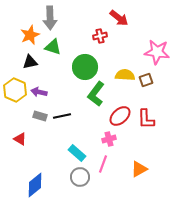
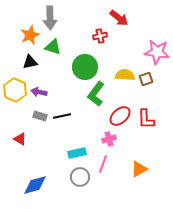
brown square: moved 1 px up
cyan rectangle: rotated 54 degrees counterclockwise
blue diamond: rotated 25 degrees clockwise
